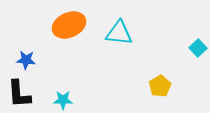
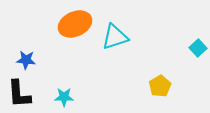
orange ellipse: moved 6 px right, 1 px up
cyan triangle: moved 4 px left, 4 px down; rotated 24 degrees counterclockwise
cyan star: moved 1 px right, 3 px up
